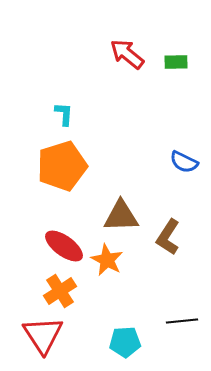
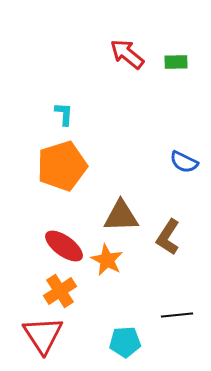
black line: moved 5 px left, 6 px up
